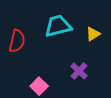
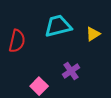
purple cross: moved 8 px left; rotated 12 degrees clockwise
